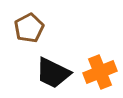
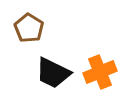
brown pentagon: rotated 12 degrees counterclockwise
